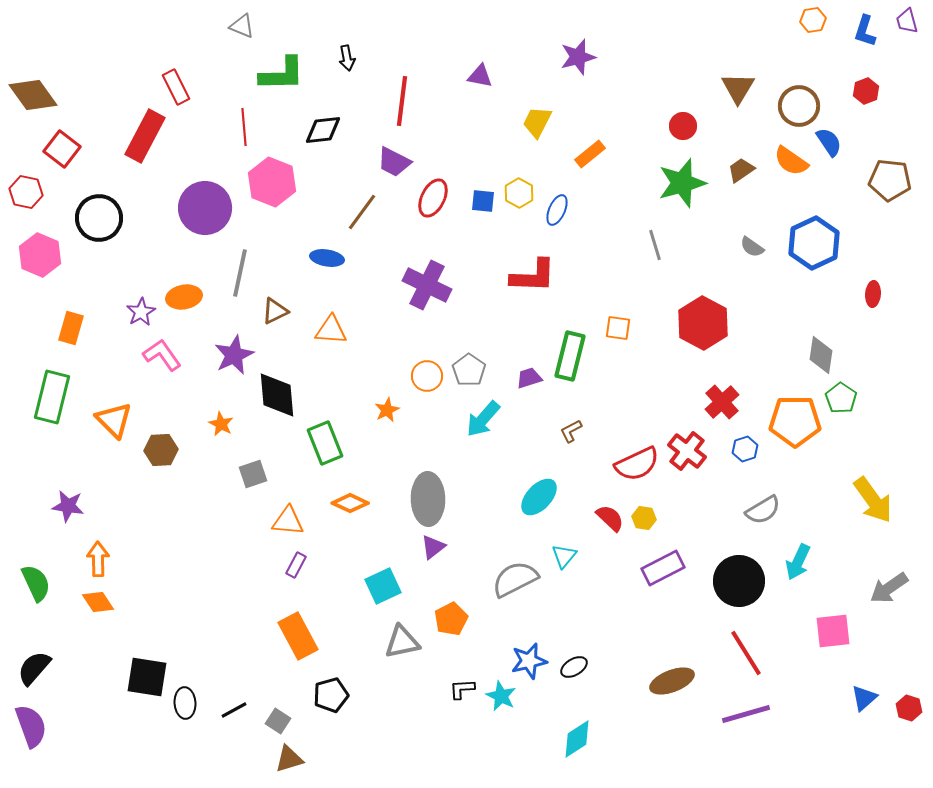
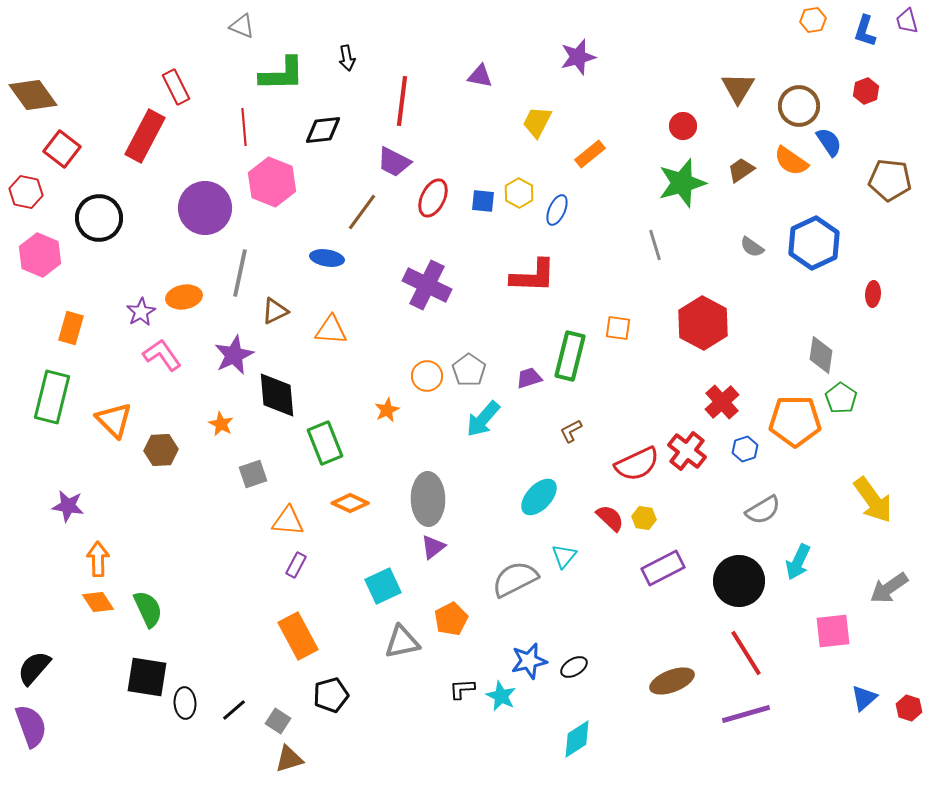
green semicircle at (36, 583): moved 112 px right, 26 px down
black line at (234, 710): rotated 12 degrees counterclockwise
